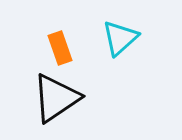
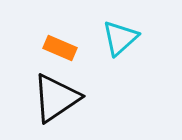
orange rectangle: rotated 48 degrees counterclockwise
